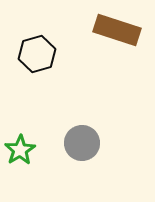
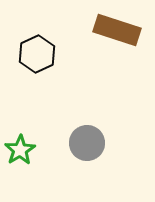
black hexagon: rotated 9 degrees counterclockwise
gray circle: moved 5 px right
